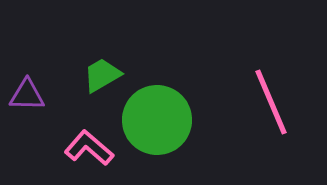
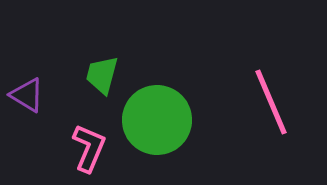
green trapezoid: rotated 45 degrees counterclockwise
purple triangle: rotated 30 degrees clockwise
pink L-shape: rotated 72 degrees clockwise
